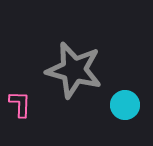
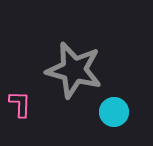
cyan circle: moved 11 px left, 7 px down
